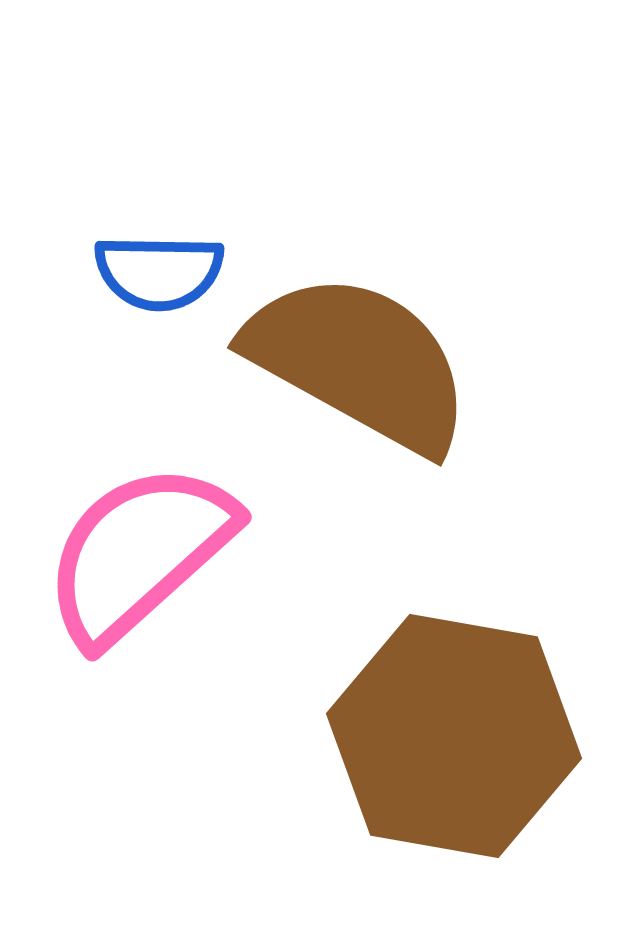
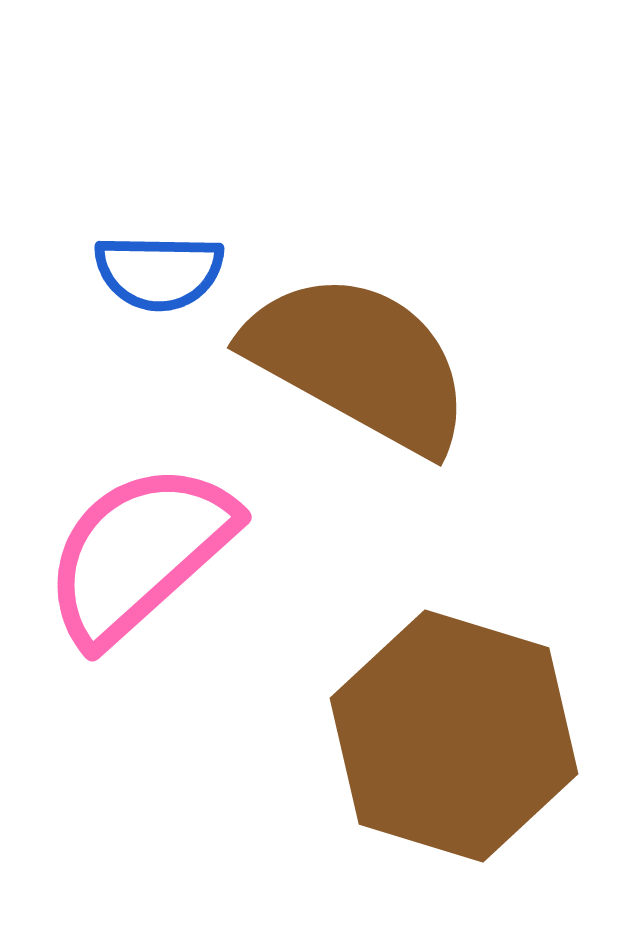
brown hexagon: rotated 7 degrees clockwise
